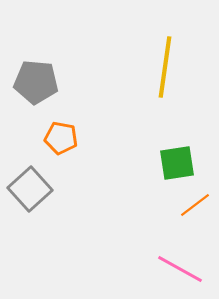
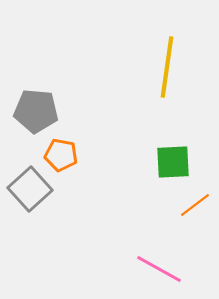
yellow line: moved 2 px right
gray pentagon: moved 29 px down
orange pentagon: moved 17 px down
green square: moved 4 px left, 1 px up; rotated 6 degrees clockwise
pink line: moved 21 px left
